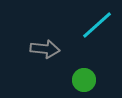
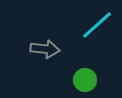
green circle: moved 1 px right
